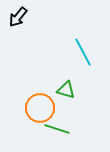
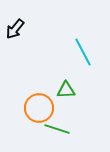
black arrow: moved 3 px left, 12 px down
green triangle: rotated 18 degrees counterclockwise
orange circle: moved 1 px left
